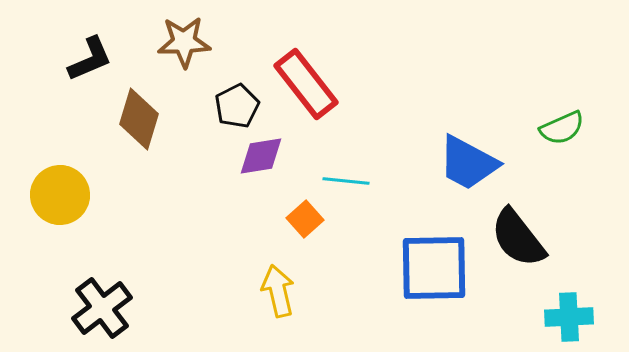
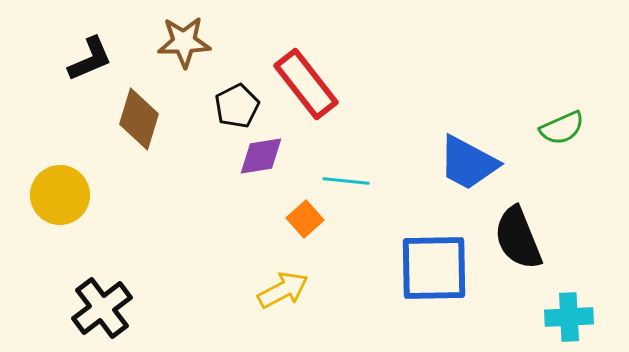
black semicircle: rotated 16 degrees clockwise
yellow arrow: moved 5 px right, 1 px up; rotated 75 degrees clockwise
